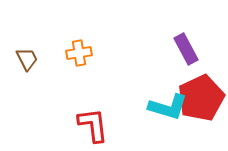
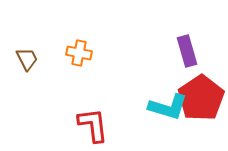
purple rectangle: moved 1 px right, 2 px down; rotated 12 degrees clockwise
orange cross: rotated 20 degrees clockwise
red pentagon: rotated 9 degrees counterclockwise
